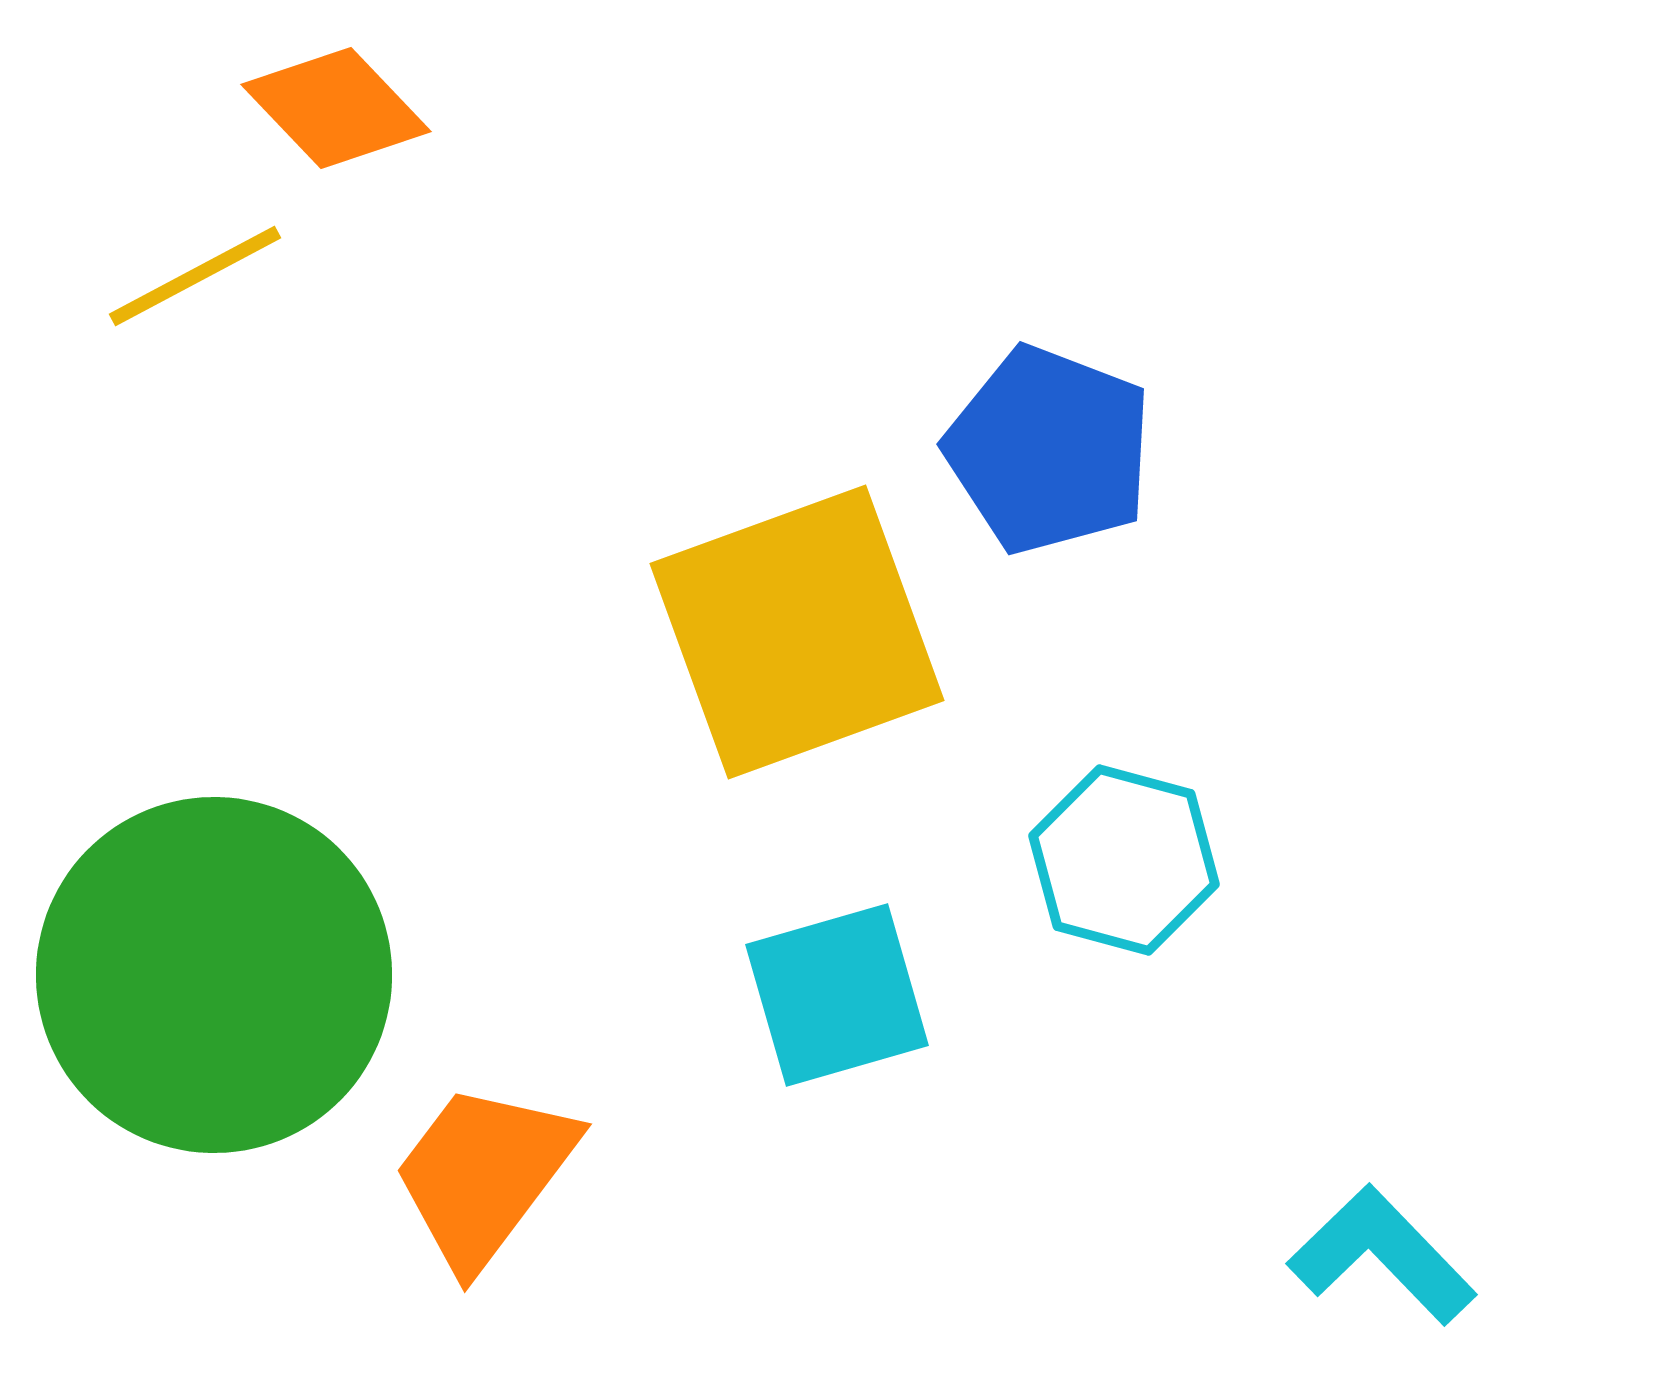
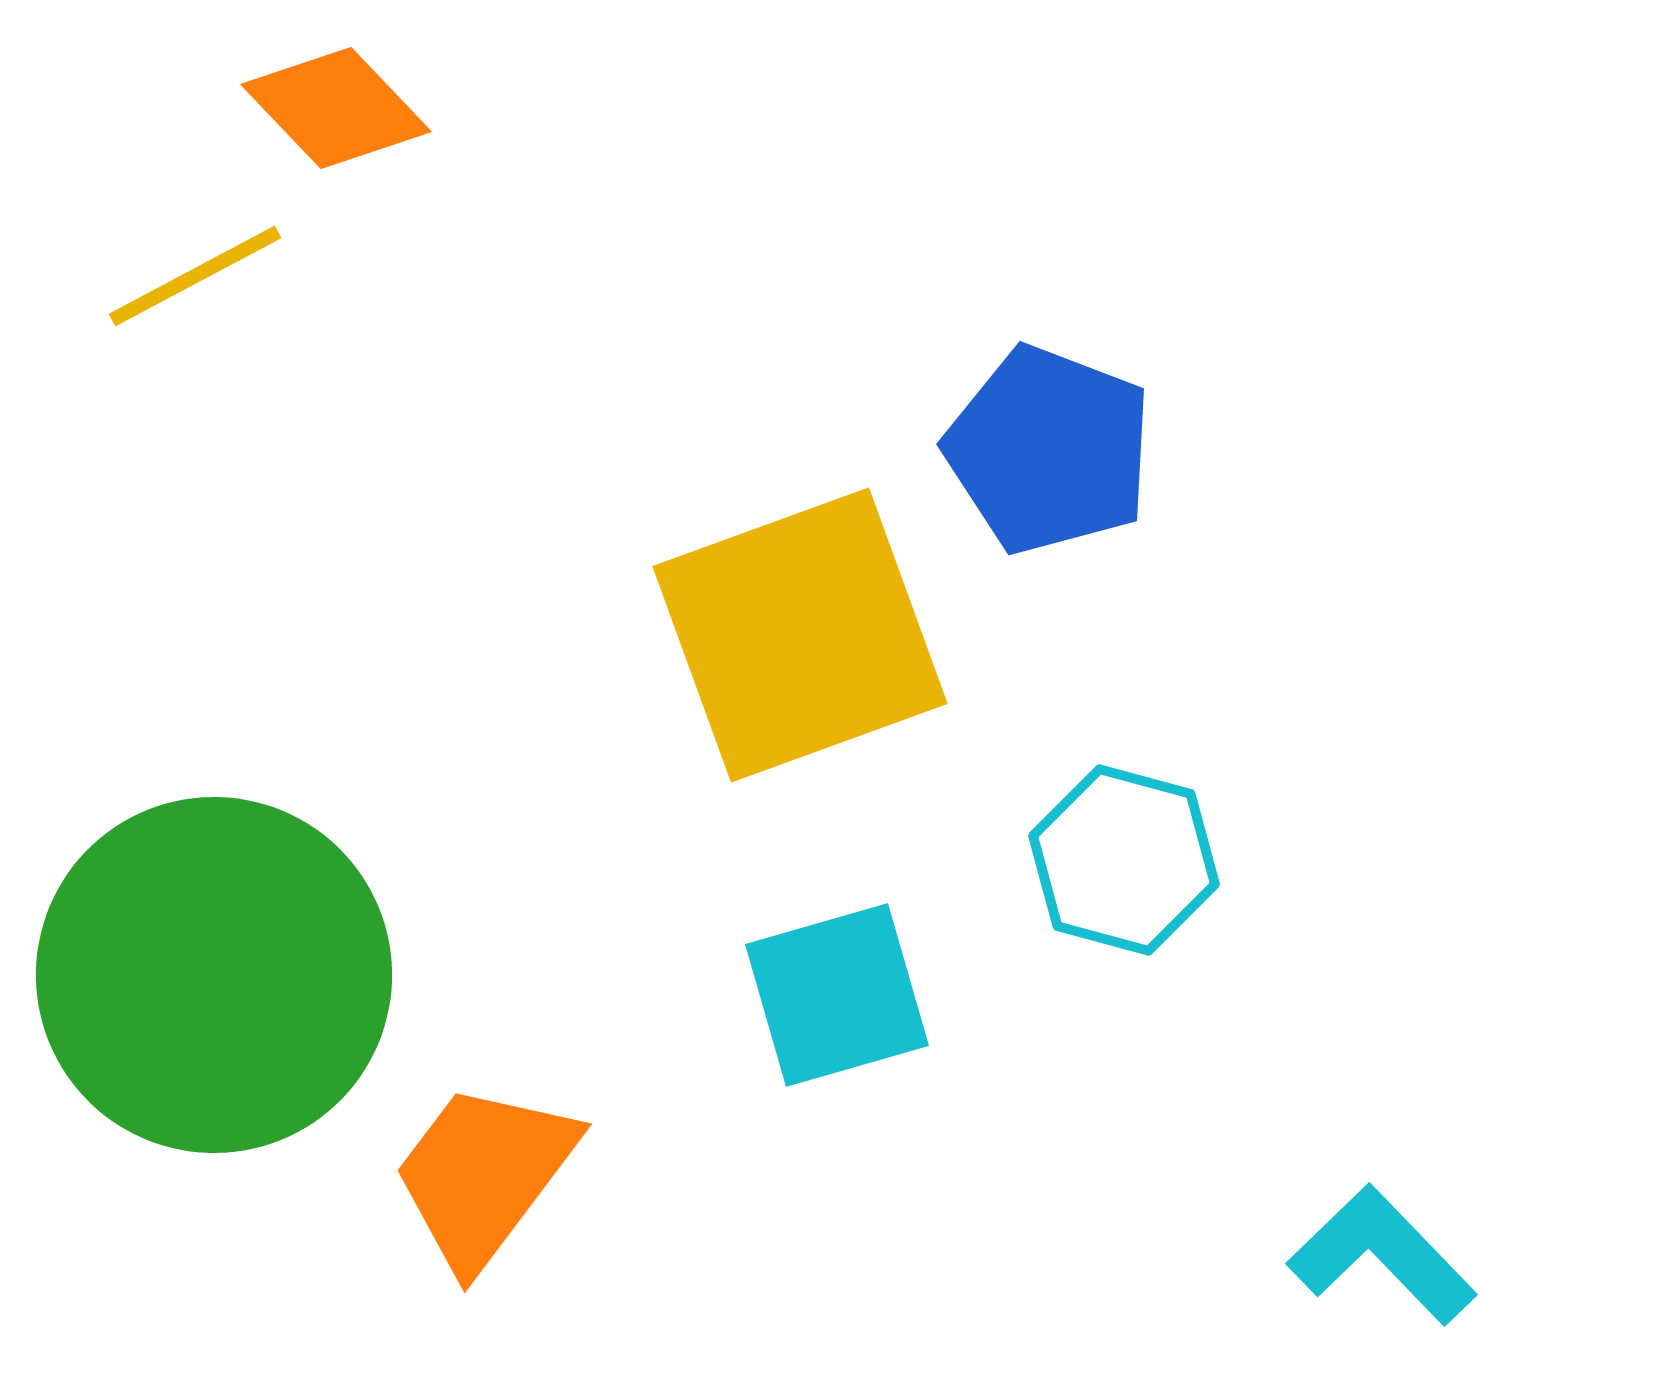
yellow square: moved 3 px right, 3 px down
